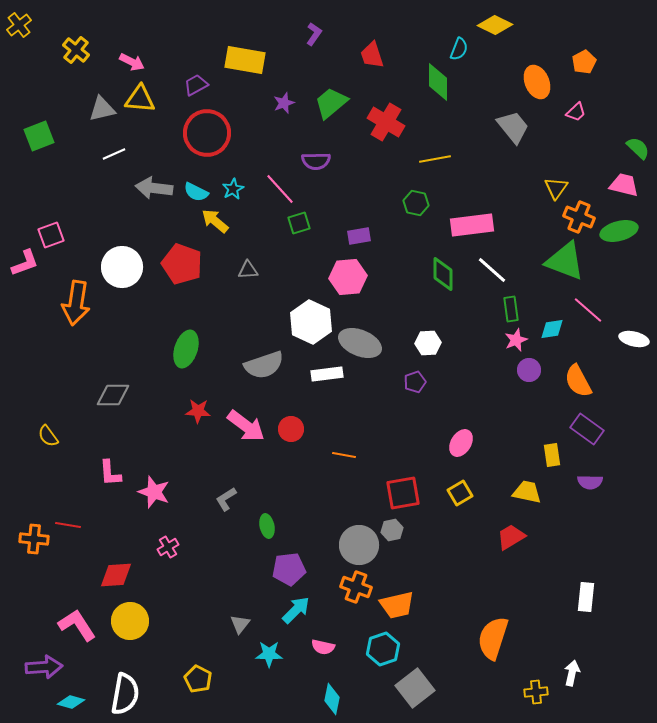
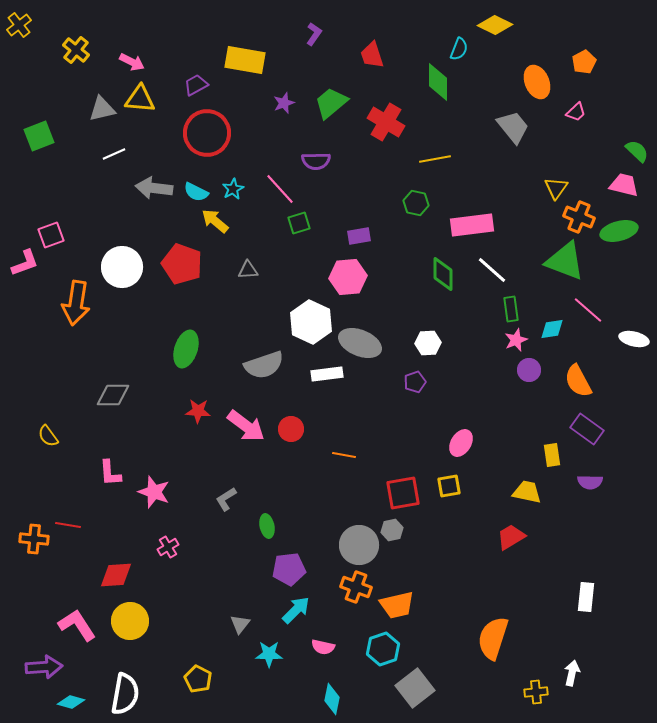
green semicircle at (638, 148): moved 1 px left, 3 px down
yellow square at (460, 493): moved 11 px left, 7 px up; rotated 20 degrees clockwise
